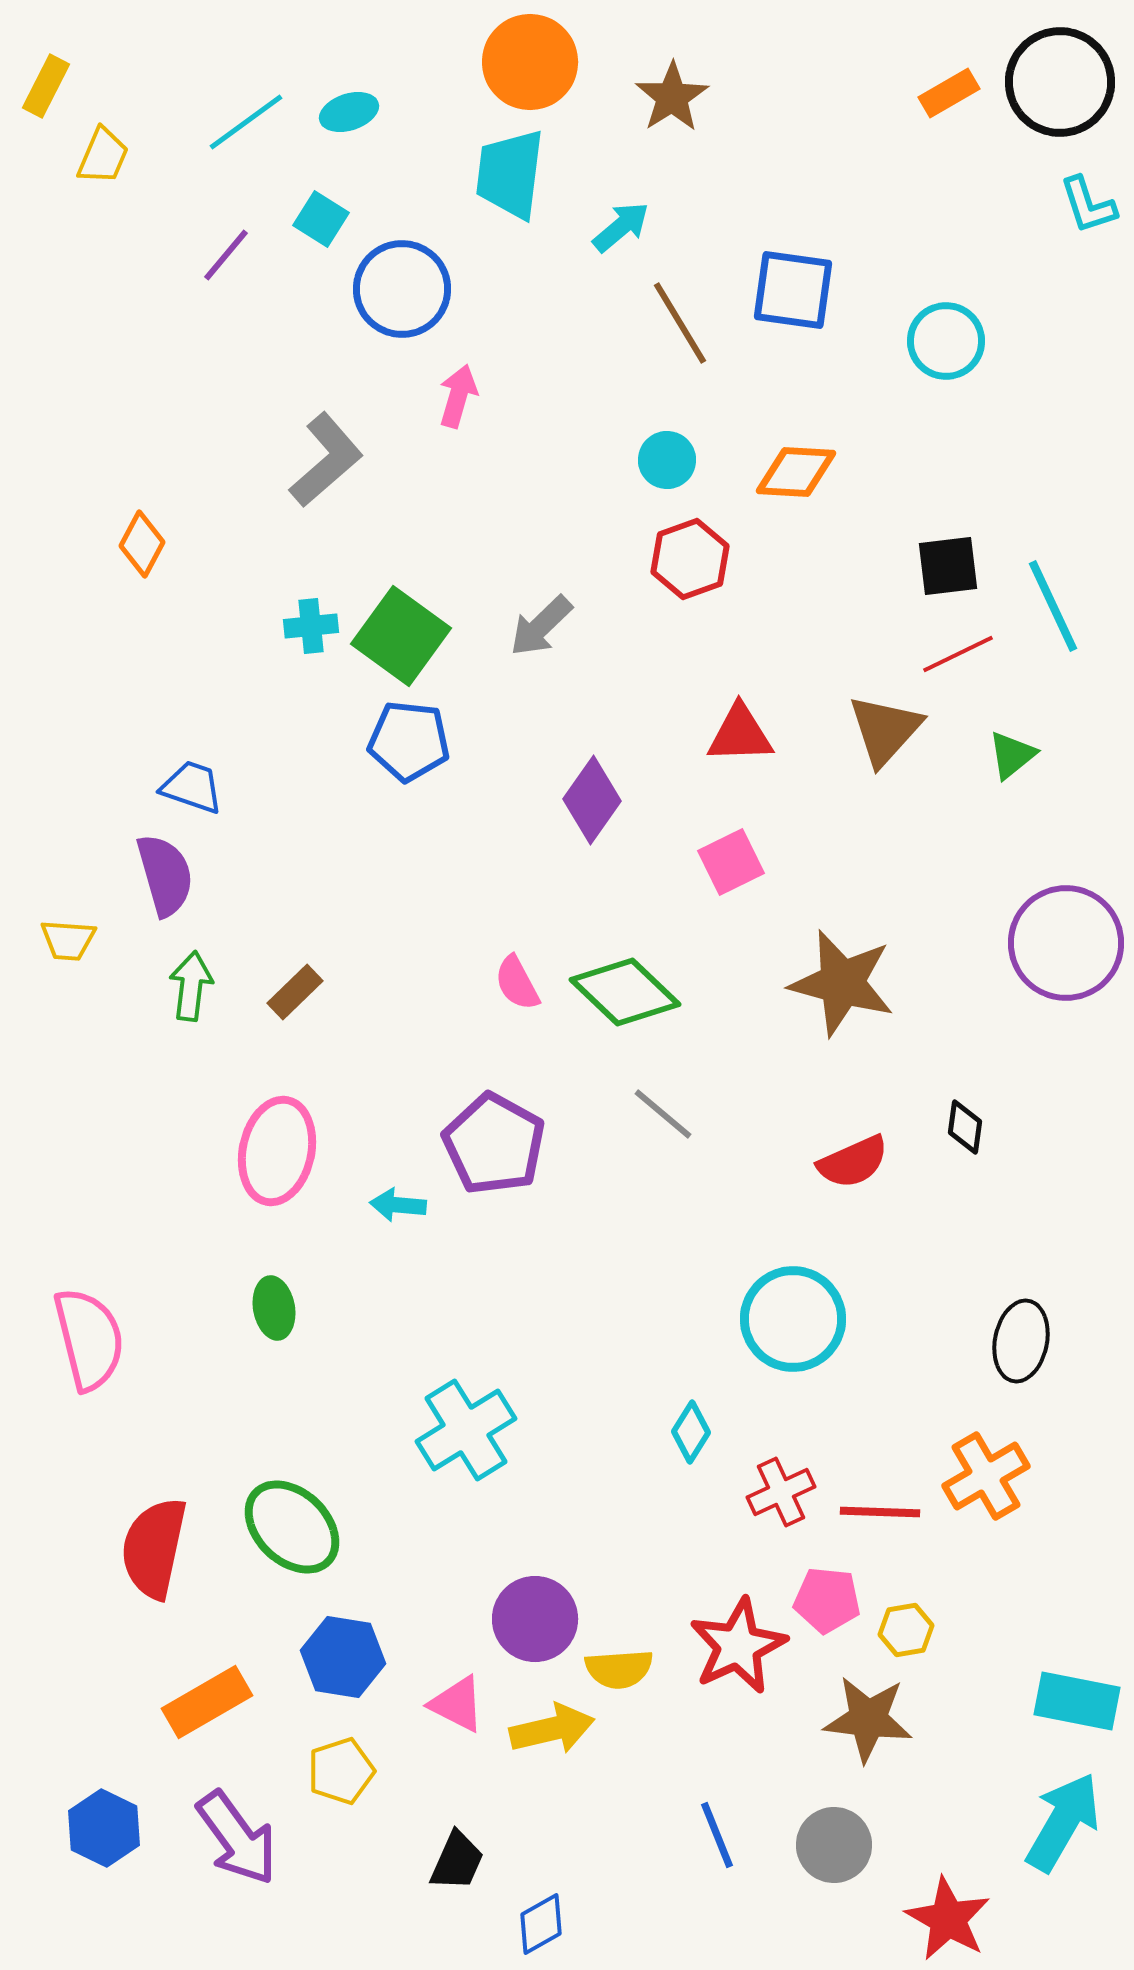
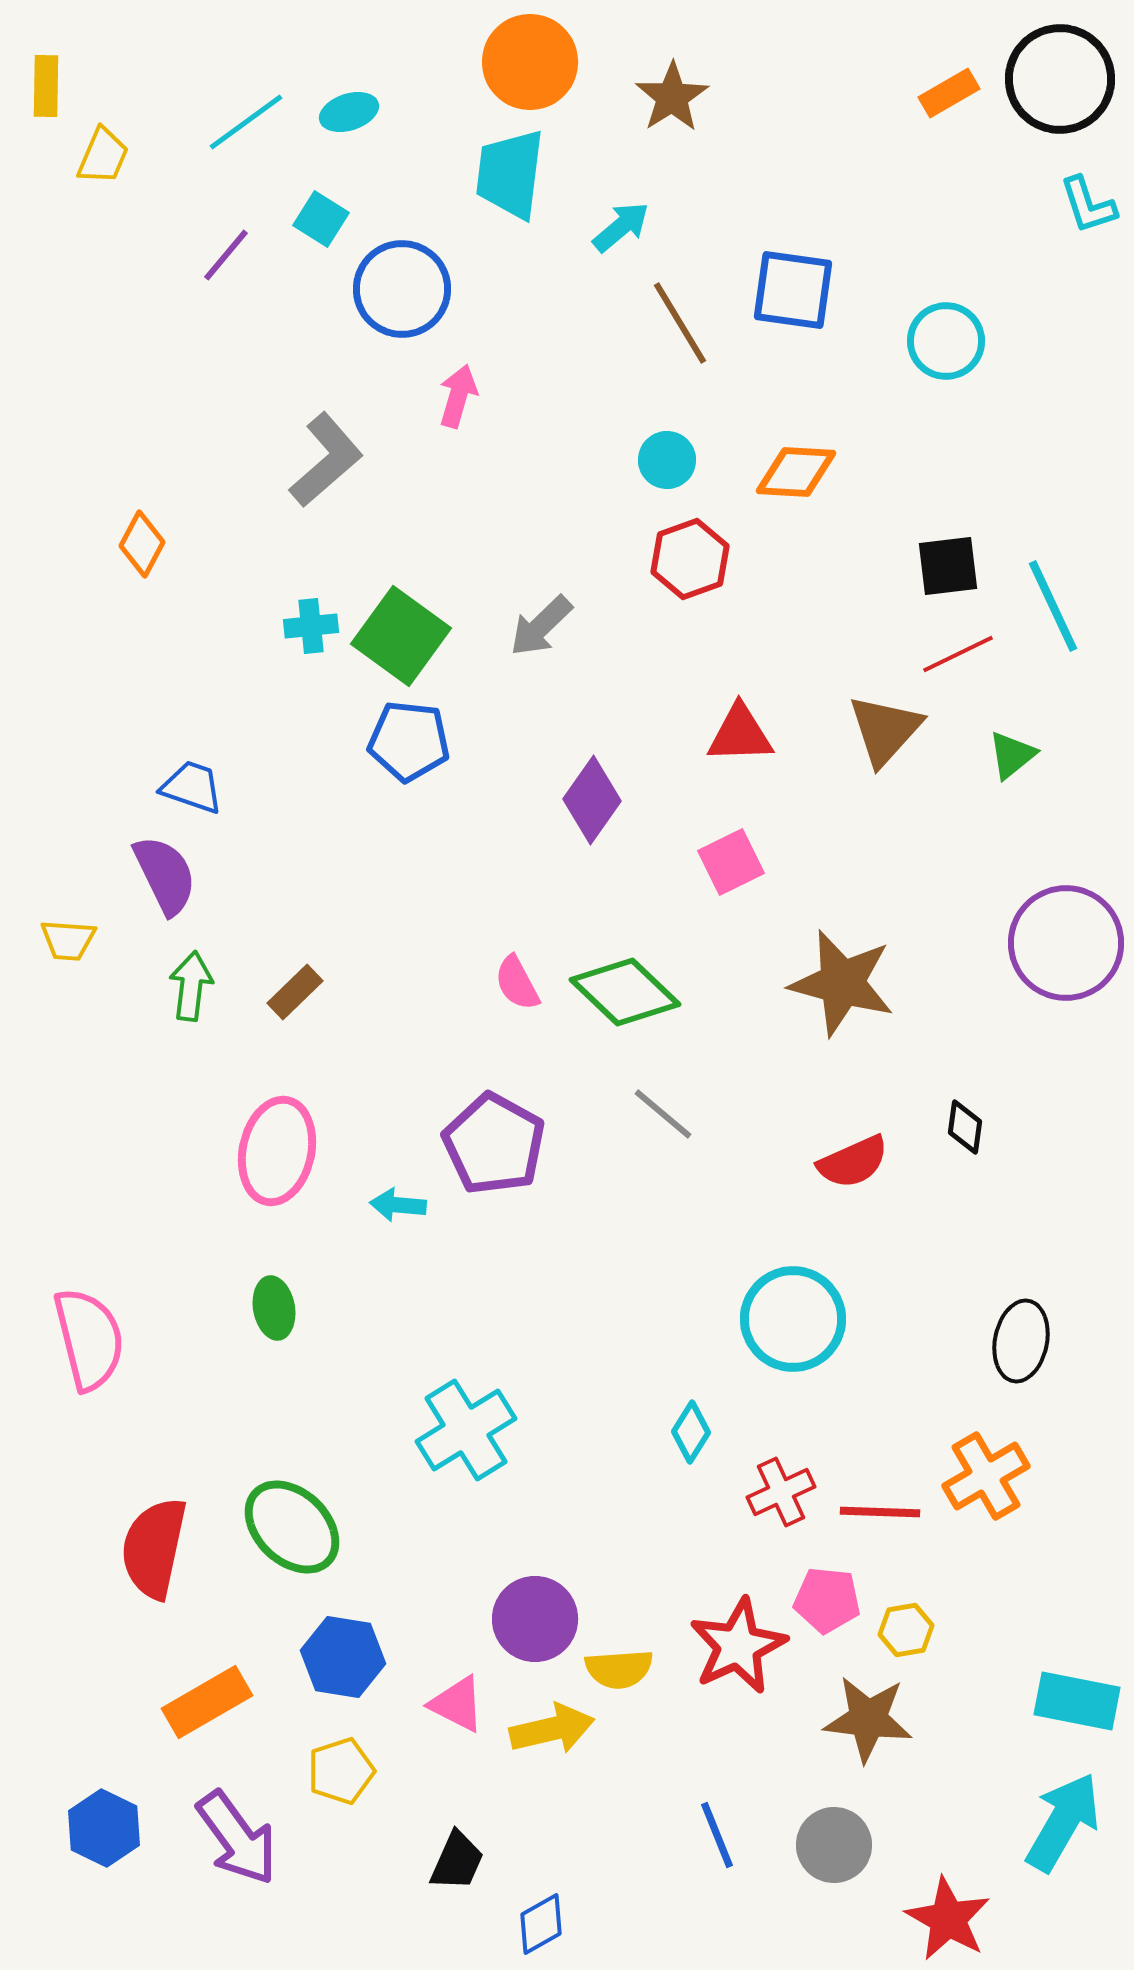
black circle at (1060, 82): moved 3 px up
yellow rectangle at (46, 86): rotated 26 degrees counterclockwise
purple semicircle at (165, 875): rotated 10 degrees counterclockwise
